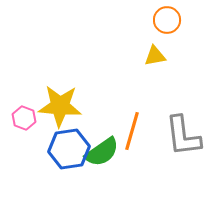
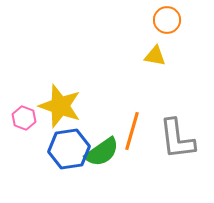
yellow triangle: rotated 20 degrees clockwise
yellow star: rotated 15 degrees clockwise
gray L-shape: moved 6 px left, 3 px down
